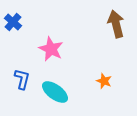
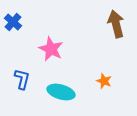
cyan ellipse: moved 6 px right; rotated 20 degrees counterclockwise
